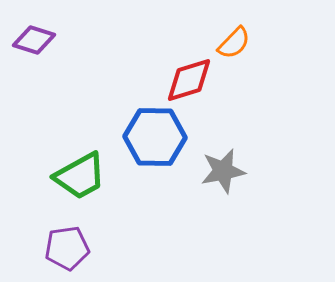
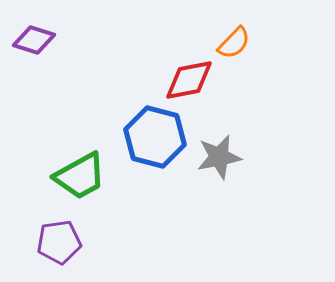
red diamond: rotated 6 degrees clockwise
blue hexagon: rotated 14 degrees clockwise
gray star: moved 4 px left, 14 px up
purple pentagon: moved 8 px left, 6 px up
